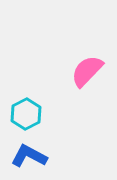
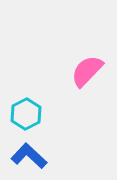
blue L-shape: rotated 15 degrees clockwise
